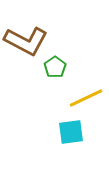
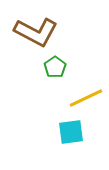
brown L-shape: moved 10 px right, 9 px up
